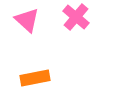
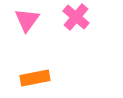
pink triangle: rotated 24 degrees clockwise
